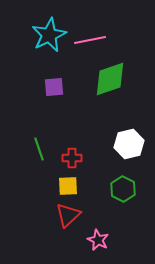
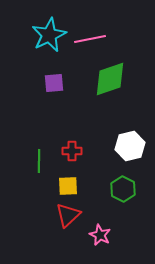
pink line: moved 1 px up
purple square: moved 4 px up
white hexagon: moved 1 px right, 2 px down
green line: moved 12 px down; rotated 20 degrees clockwise
red cross: moved 7 px up
pink star: moved 2 px right, 5 px up
